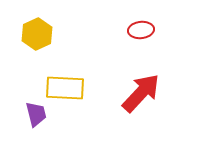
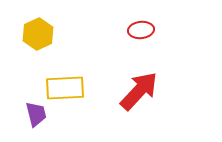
yellow hexagon: moved 1 px right
yellow rectangle: rotated 6 degrees counterclockwise
red arrow: moved 2 px left, 2 px up
